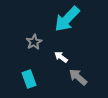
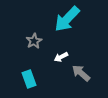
gray star: moved 1 px up
white arrow: rotated 64 degrees counterclockwise
gray arrow: moved 3 px right, 4 px up
